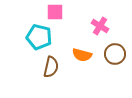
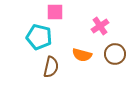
pink cross: rotated 24 degrees clockwise
